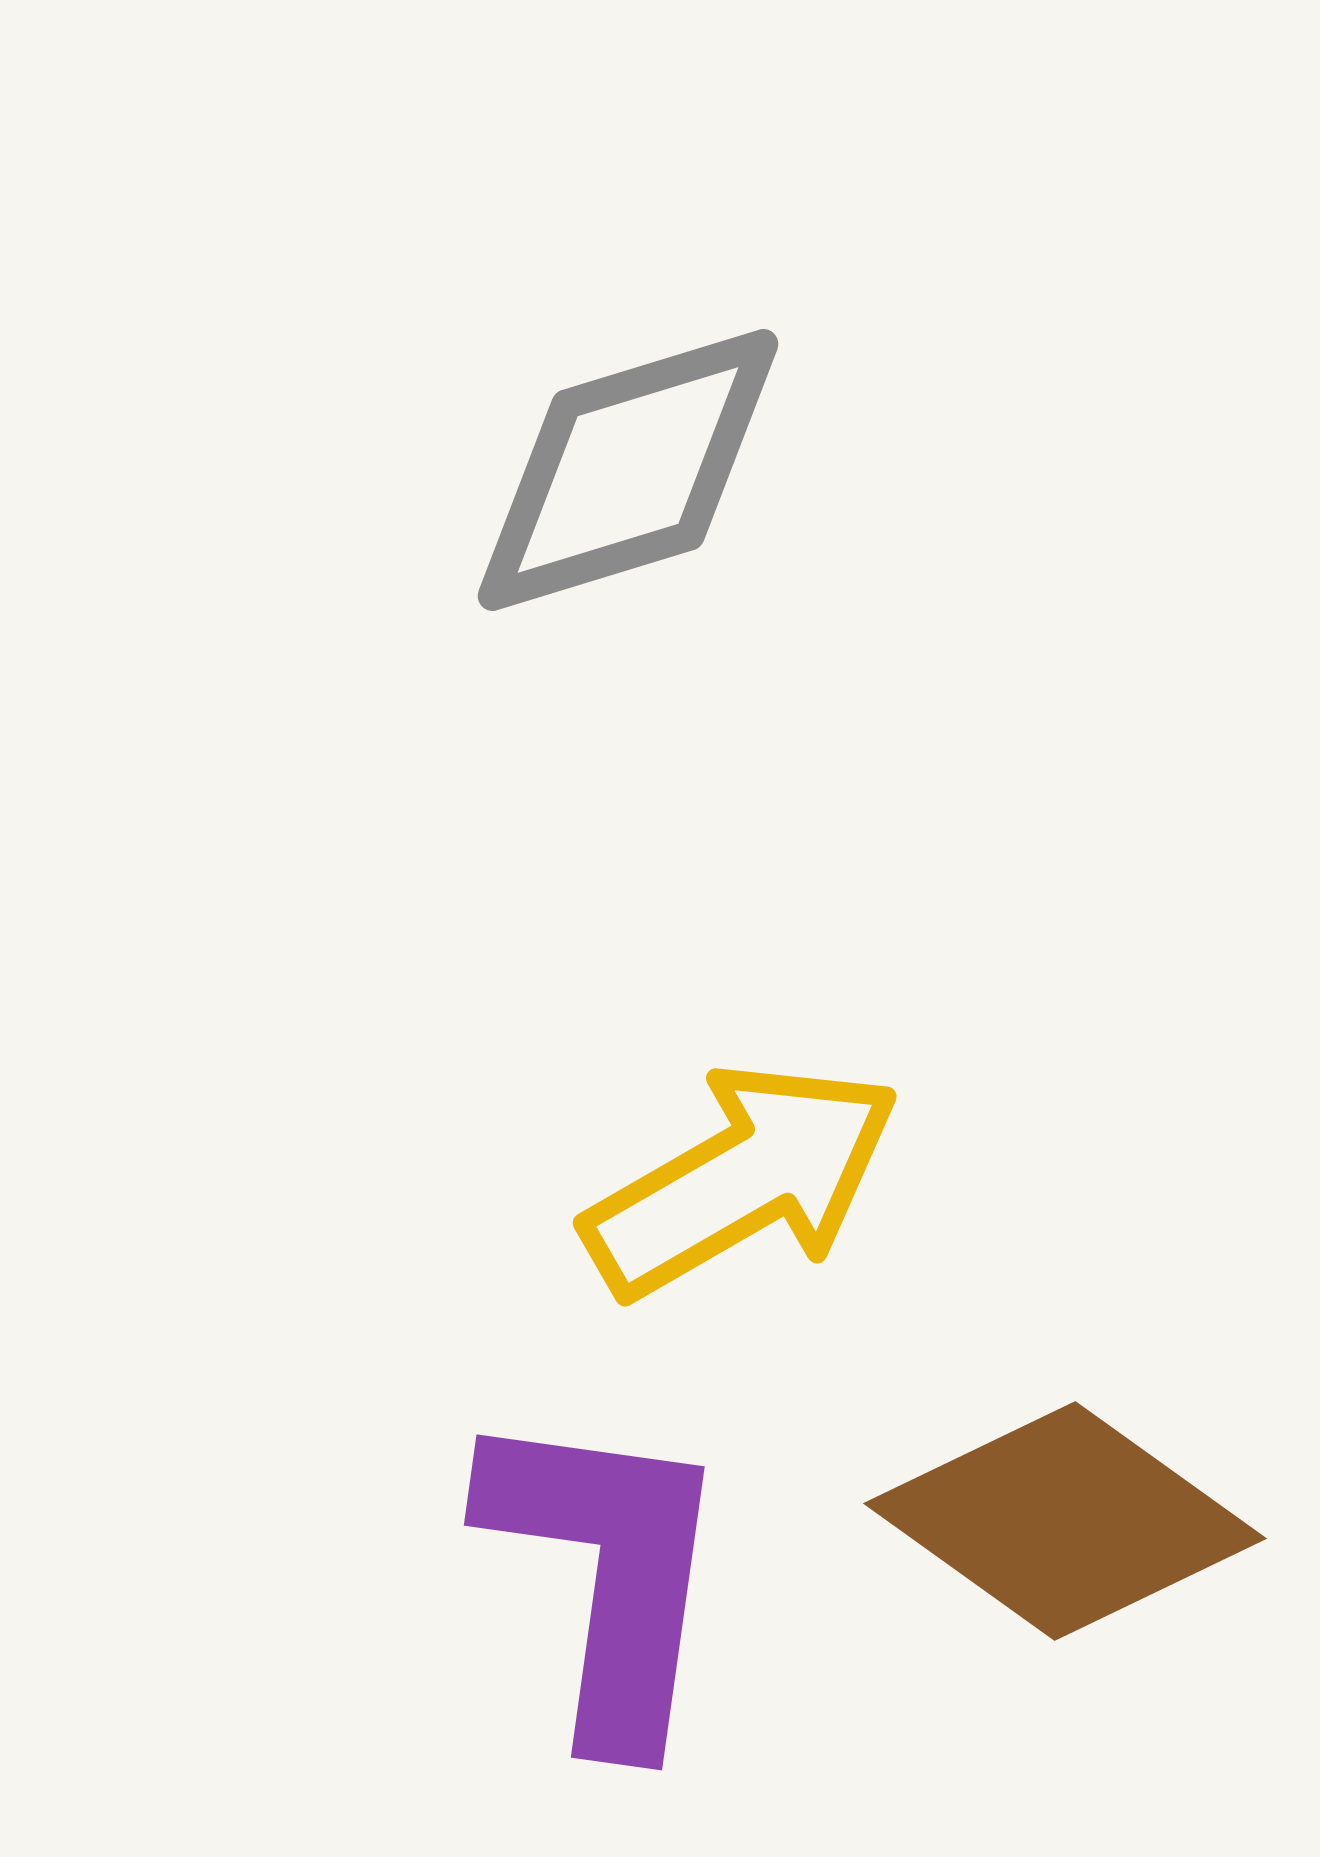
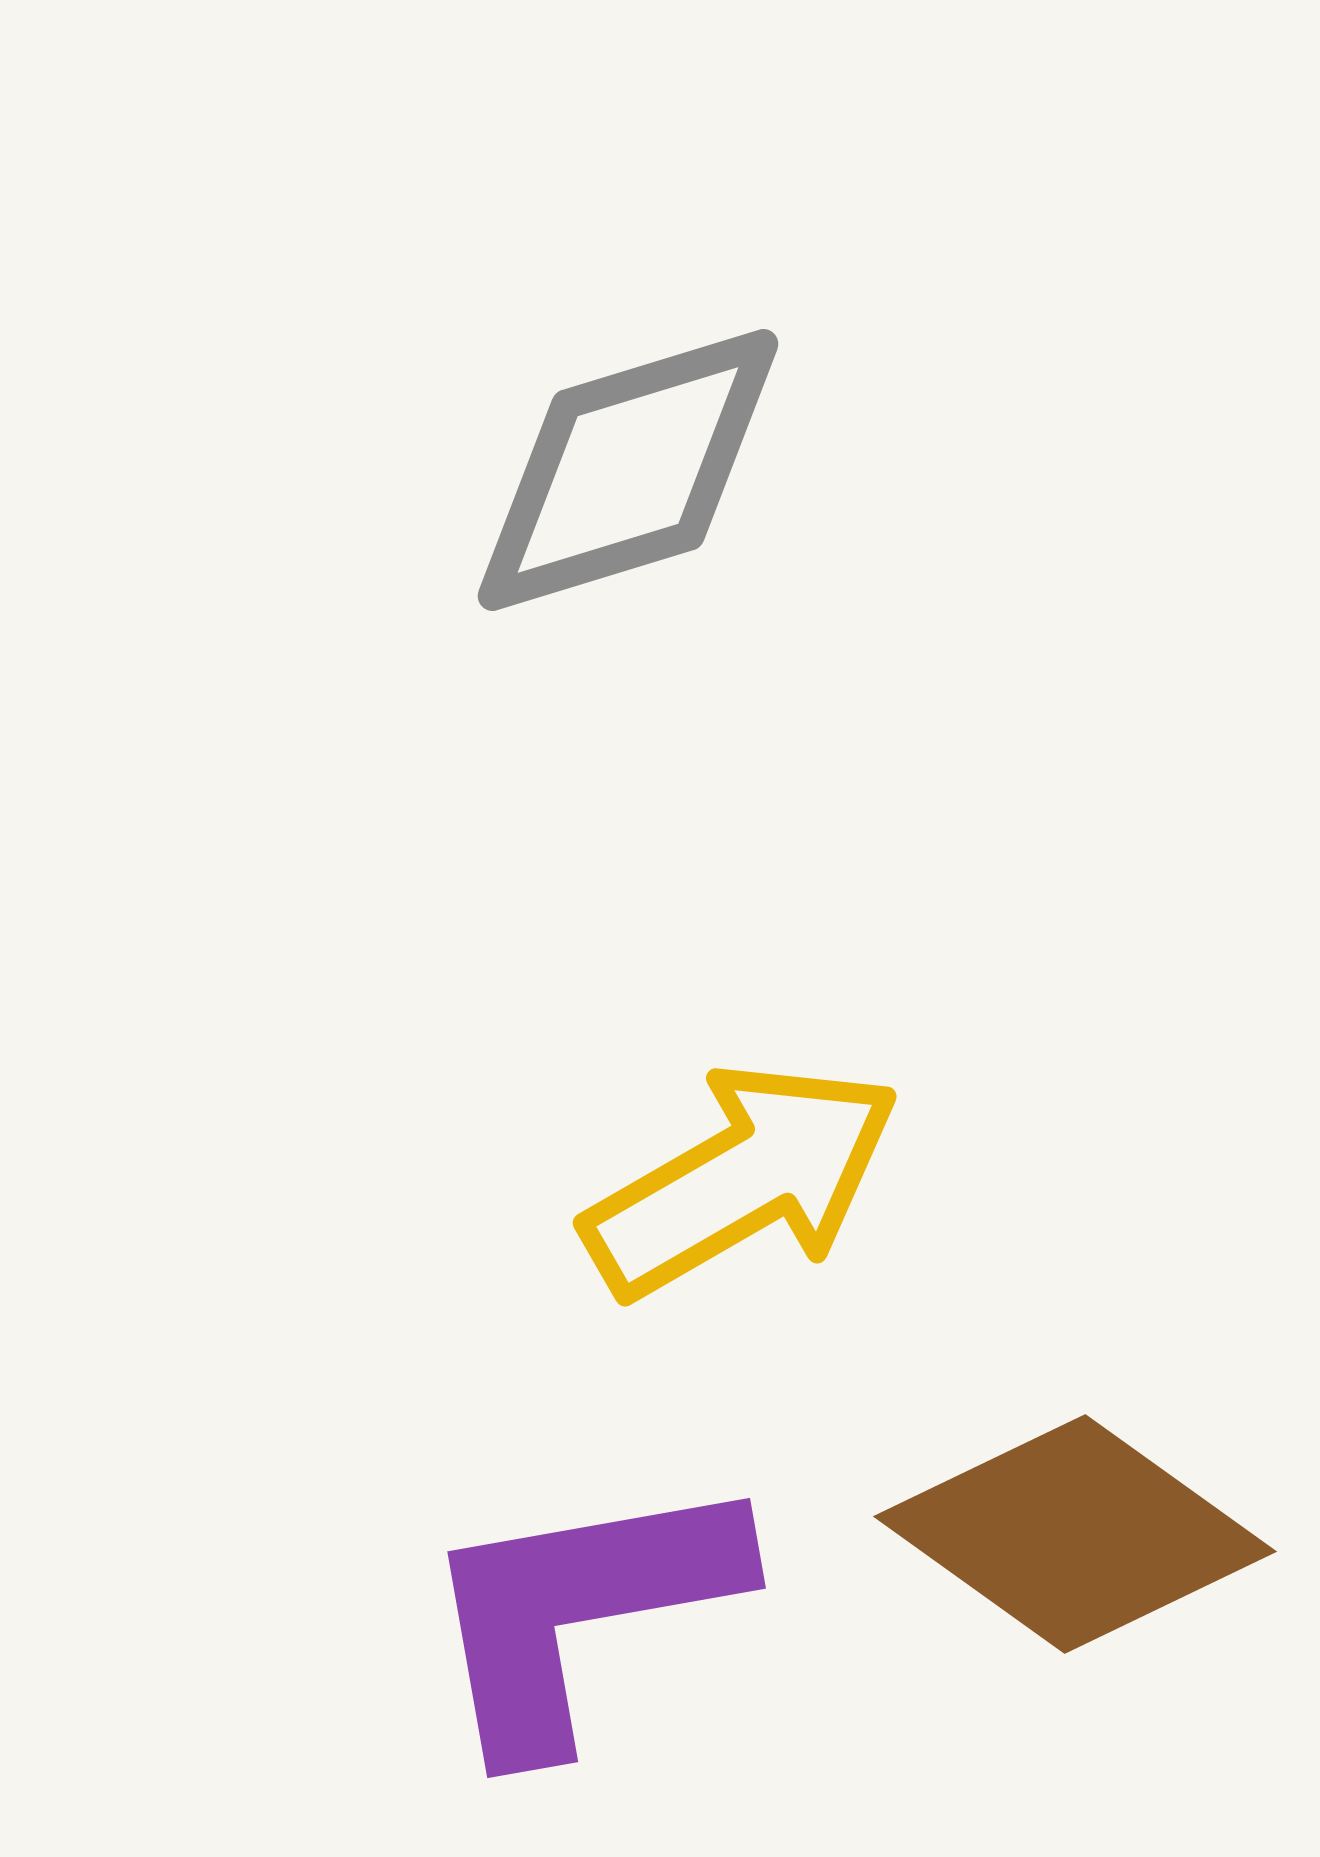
brown diamond: moved 10 px right, 13 px down
purple L-shape: moved 27 px left, 37 px down; rotated 108 degrees counterclockwise
